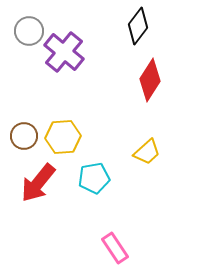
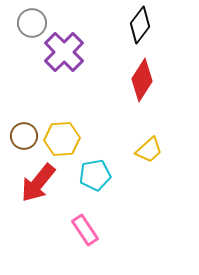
black diamond: moved 2 px right, 1 px up
gray circle: moved 3 px right, 8 px up
purple cross: rotated 6 degrees clockwise
red diamond: moved 8 px left
yellow hexagon: moved 1 px left, 2 px down
yellow trapezoid: moved 2 px right, 2 px up
cyan pentagon: moved 1 px right, 3 px up
pink rectangle: moved 30 px left, 18 px up
